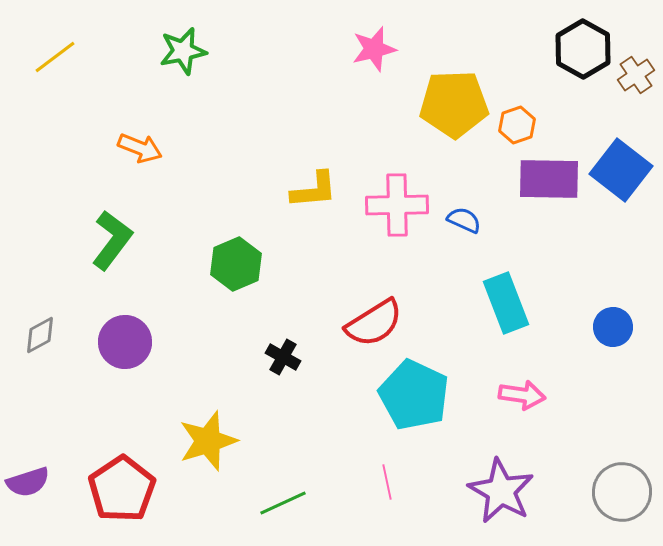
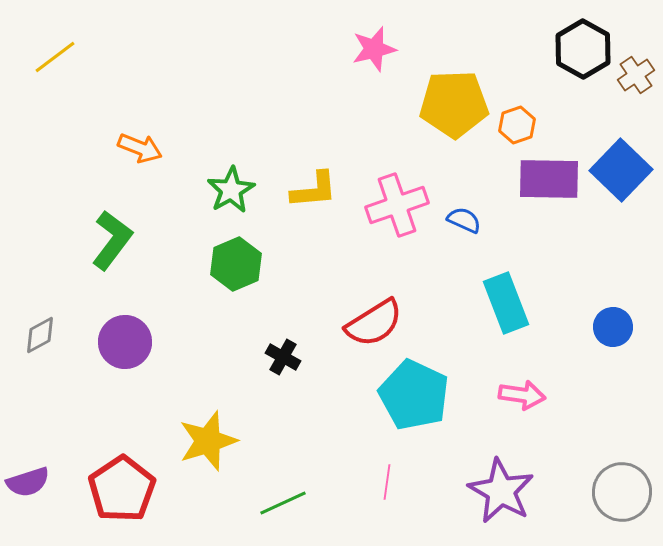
green star: moved 48 px right, 139 px down; rotated 18 degrees counterclockwise
blue square: rotated 6 degrees clockwise
pink cross: rotated 18 degrees counterclockwise
pink line: rotated 20 degrees clockwise
